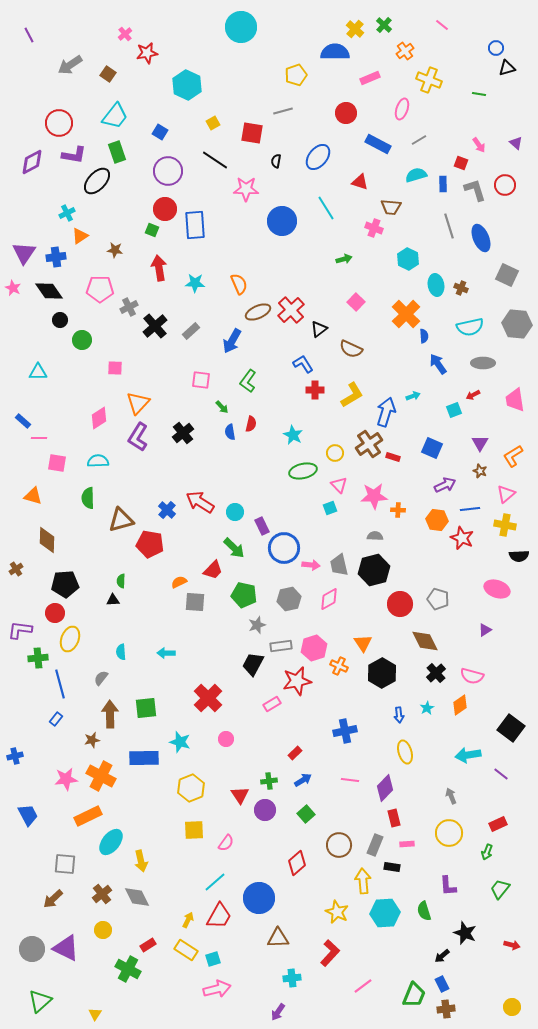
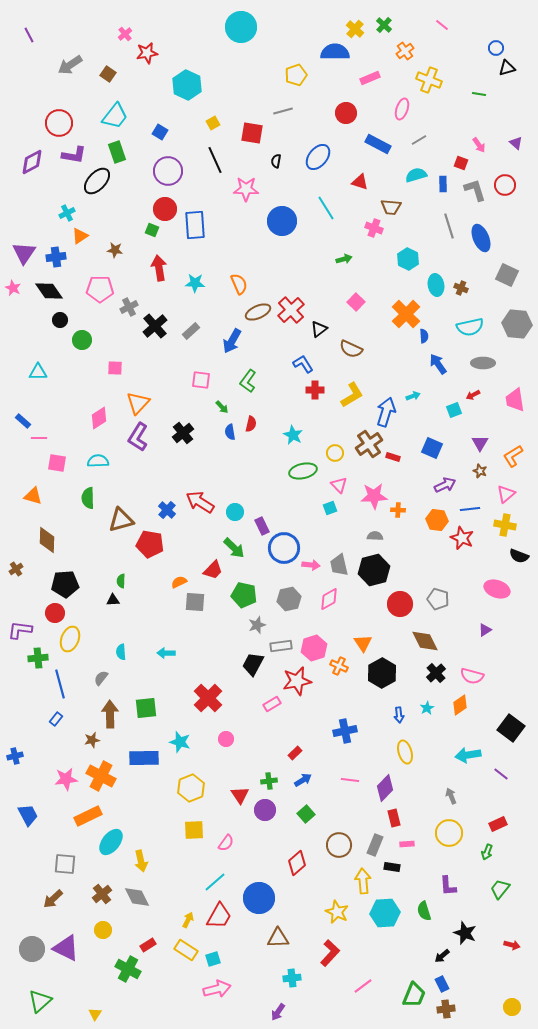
black line at (215, 160): rotated 32 degrees clockwise
black semicircle at (519, 556): rotated 24 degrees clockwise
